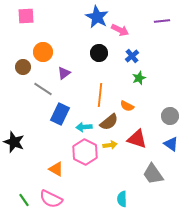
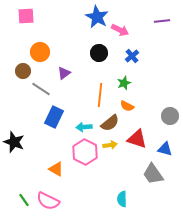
orange circle: moved 3 px left
brown circle: moved 4 px down
green star: moved 15 px left, 5 px down
gray line: moved 2 px left
blue rectangle: moved 6 px left, 3 px down
brown semicircle: moved 1 px right, 1 px down
blue triangle: moved 6 px left, 5 px down; rotated 21 degrees counterclockwise
pink semicircle: moved 3 px left, 2 px down
